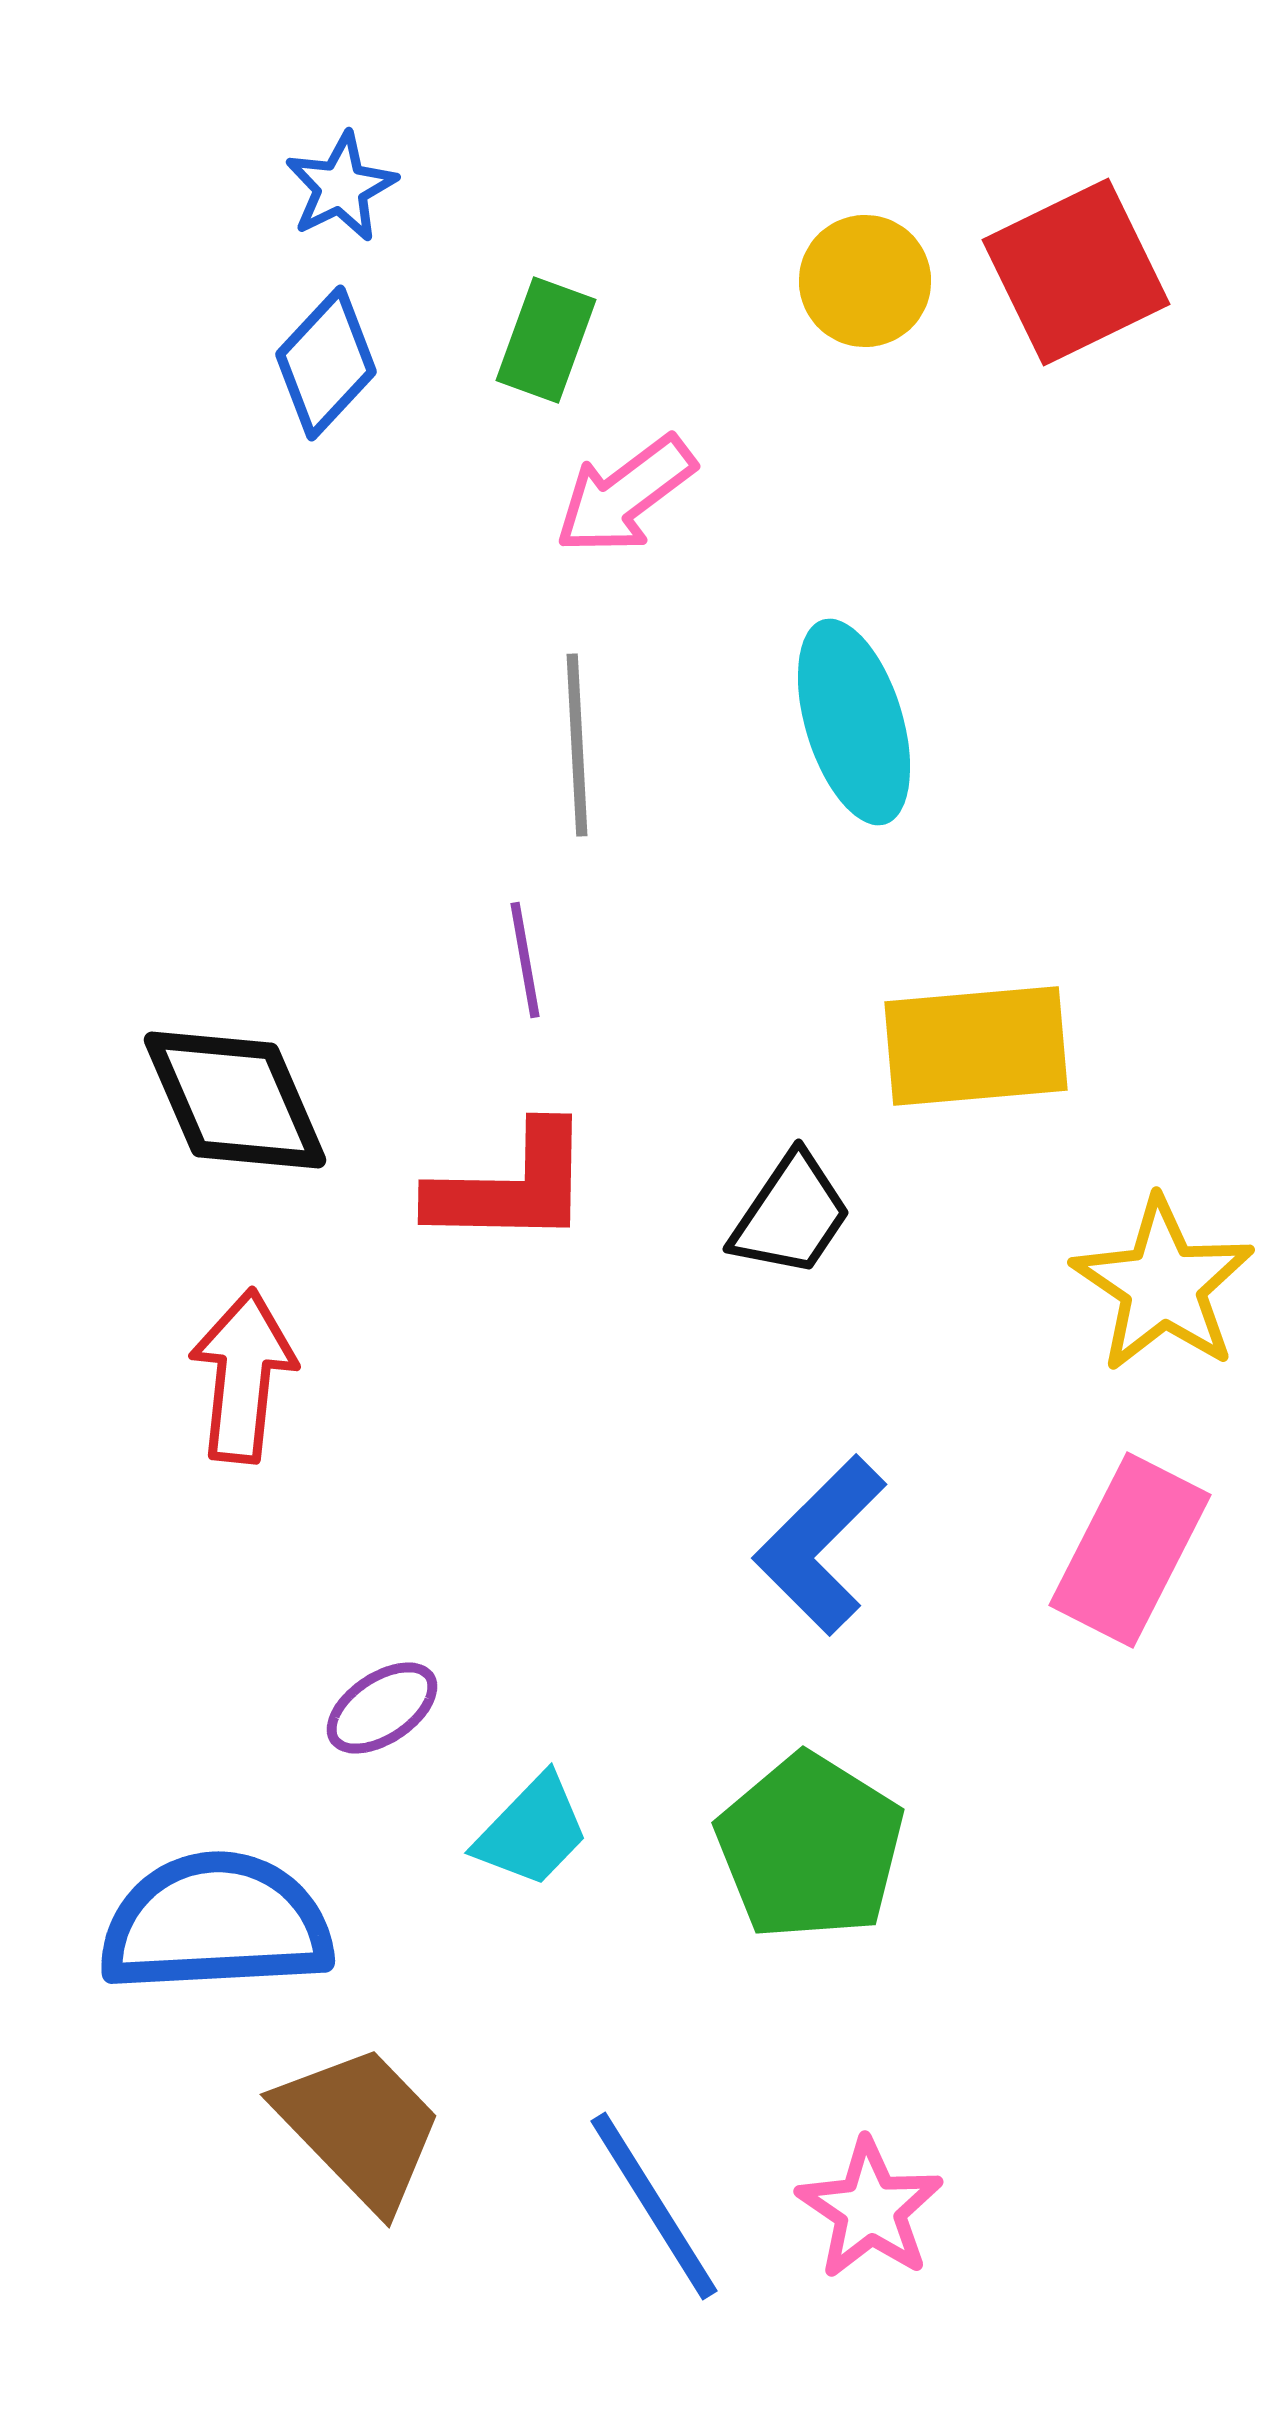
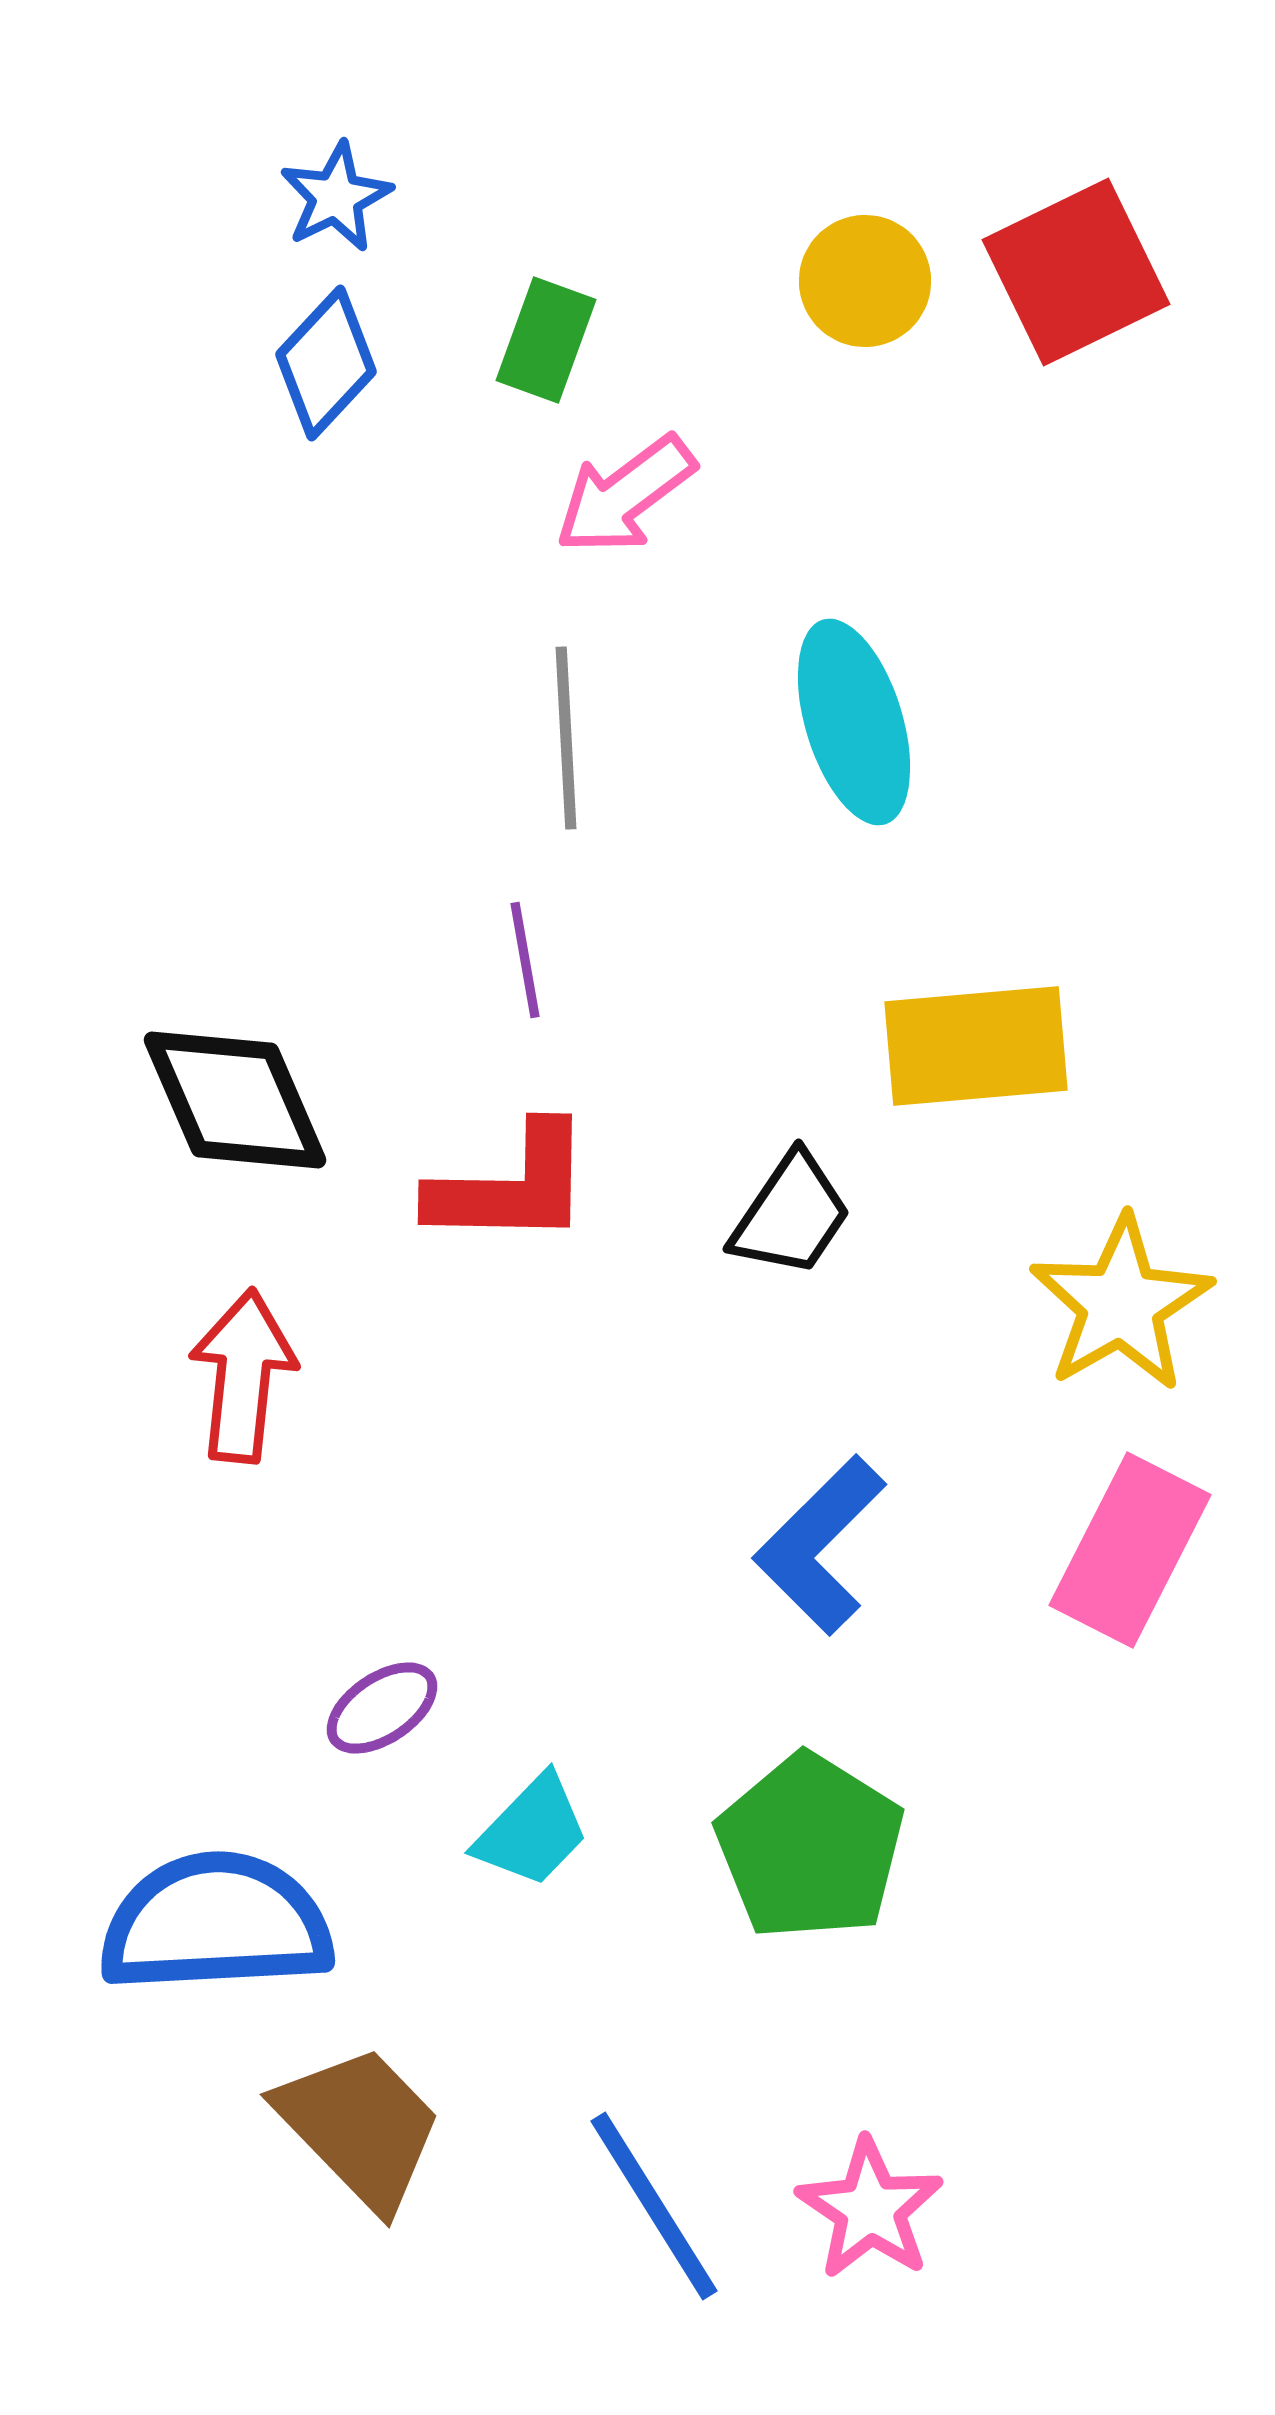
blue star: moved 5 px left, 10 px down
gray line: moved 11 px left, 7 px up
yellow star: moved 42 px left, 19 px down; rotated 8 degrees clockwise
